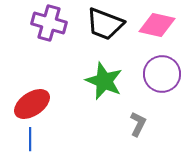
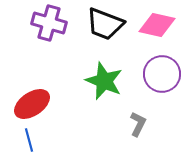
blue line: moved 1 px left, 1 px down; rotated 15 degrees counterclockwise
